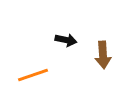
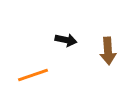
brown arrow: moved 5 px right, 4 px up
